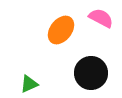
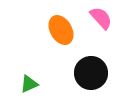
pink semicircle: rotated 20 degrees clockwise
orange ellipse: rotated 68 degrees counterclockwise
